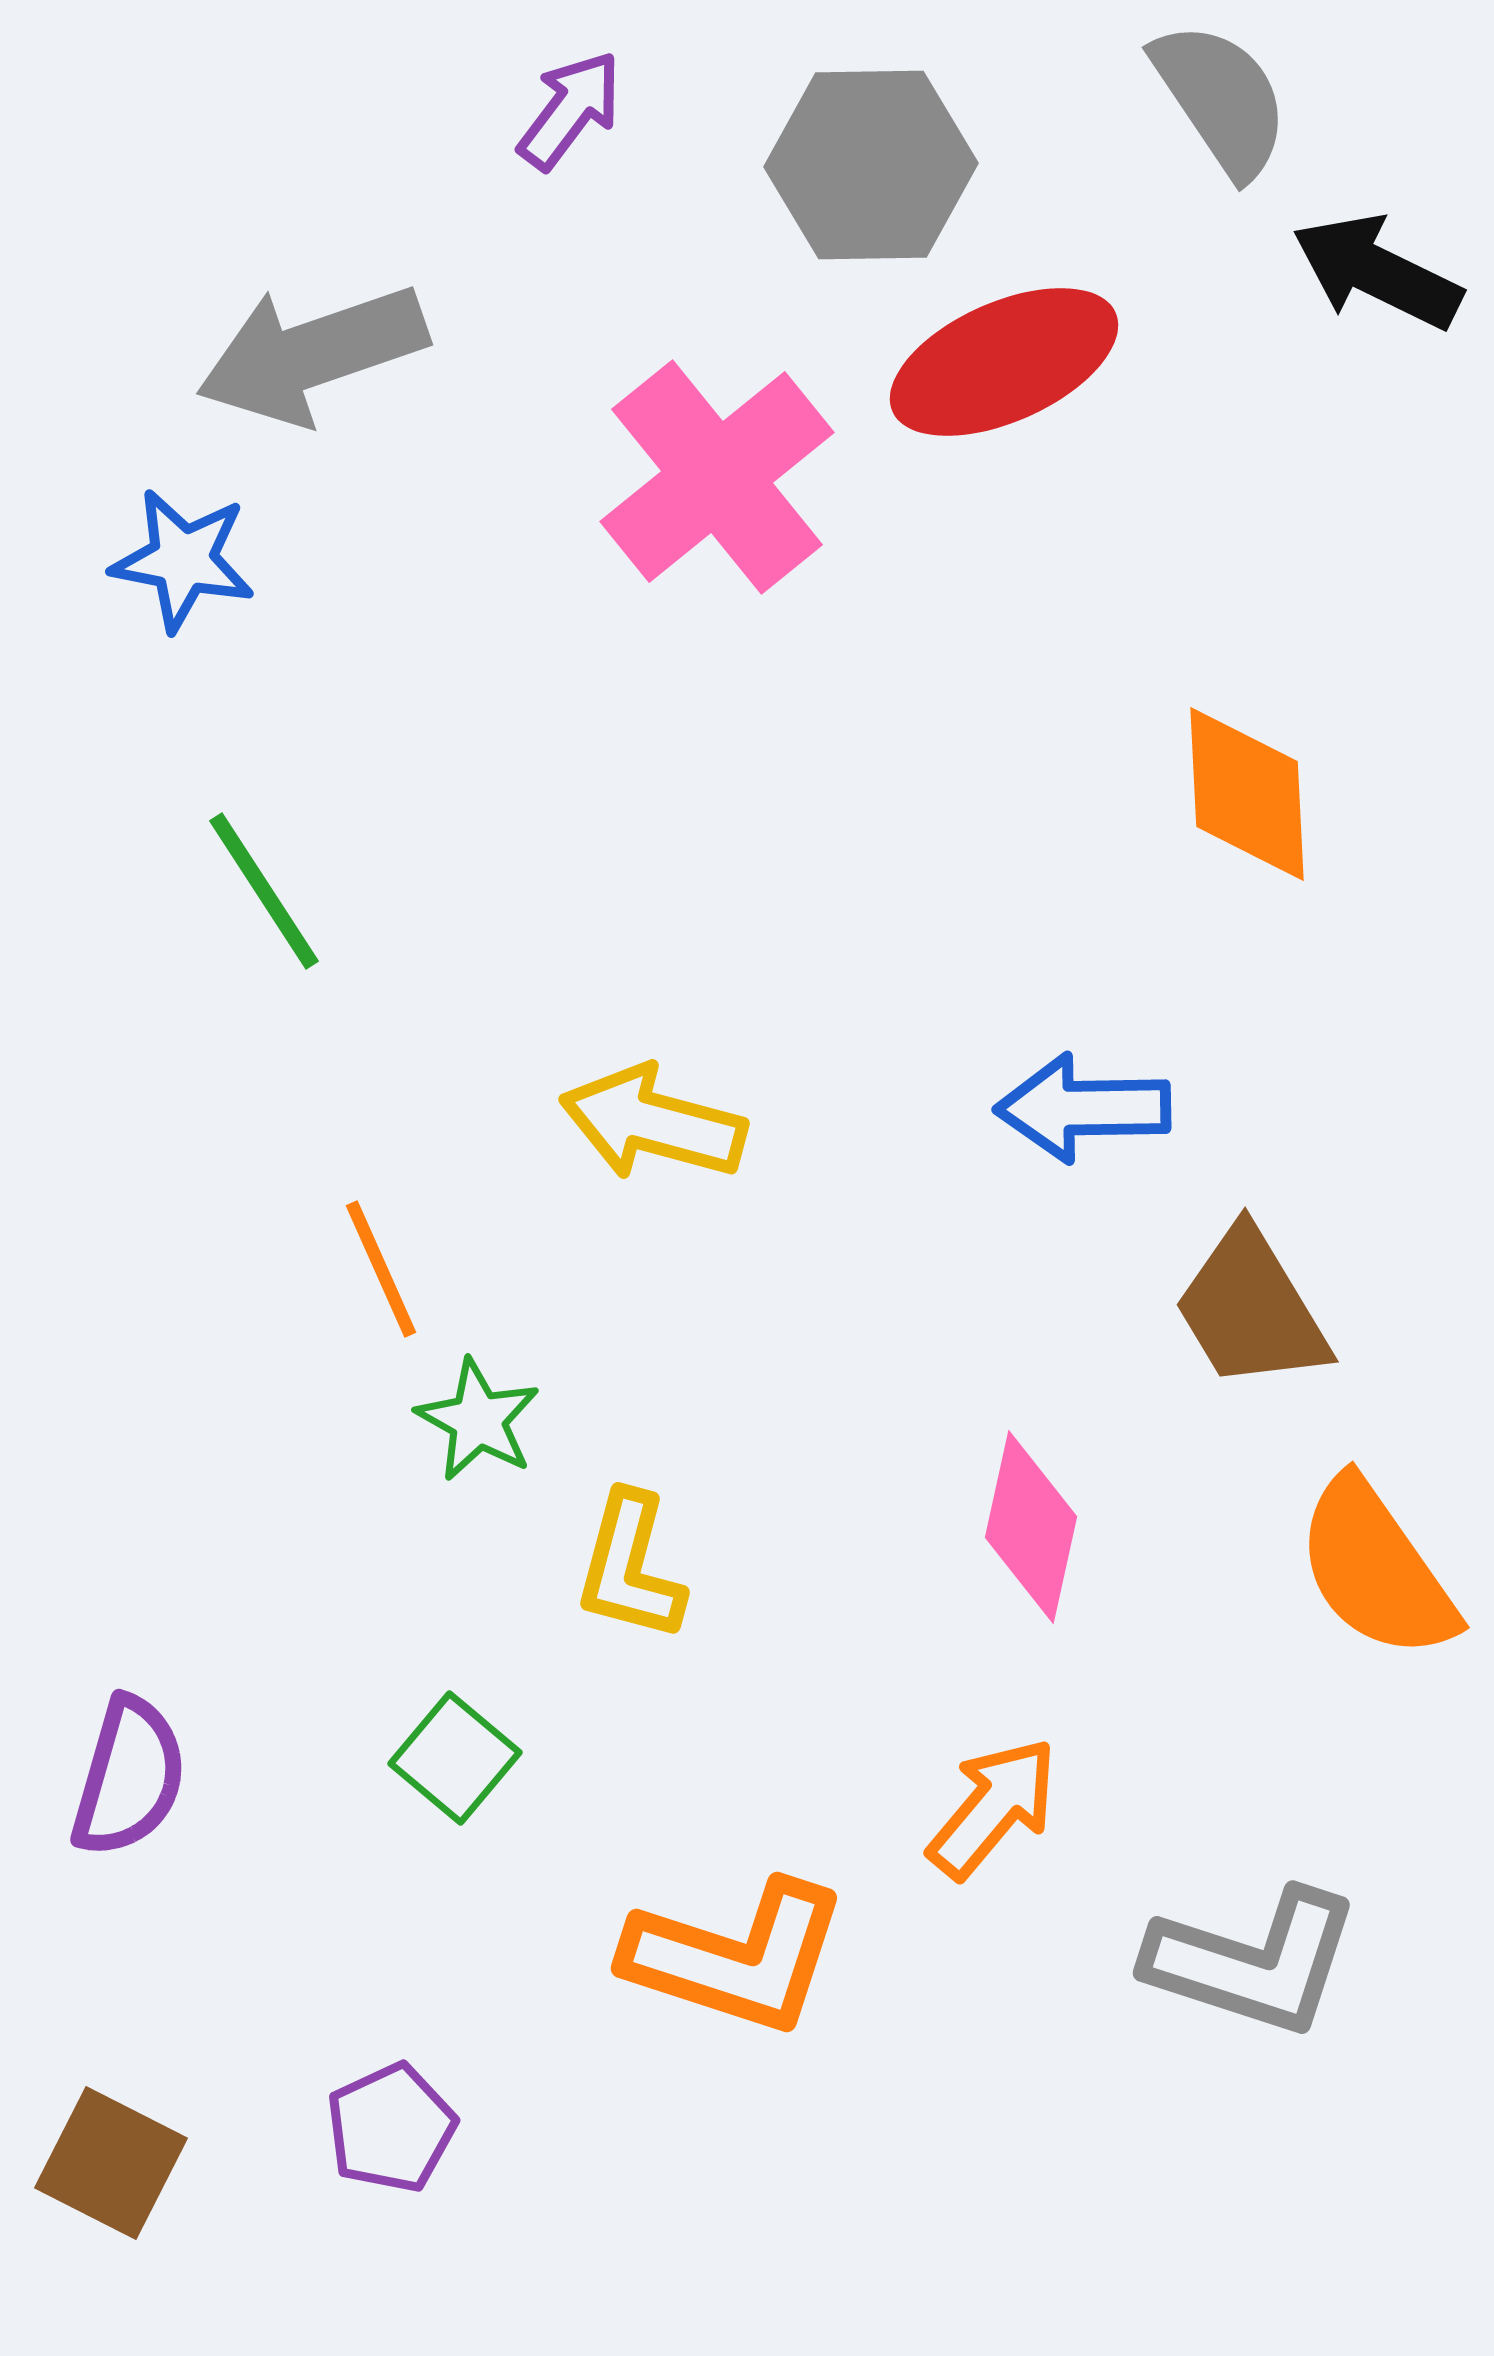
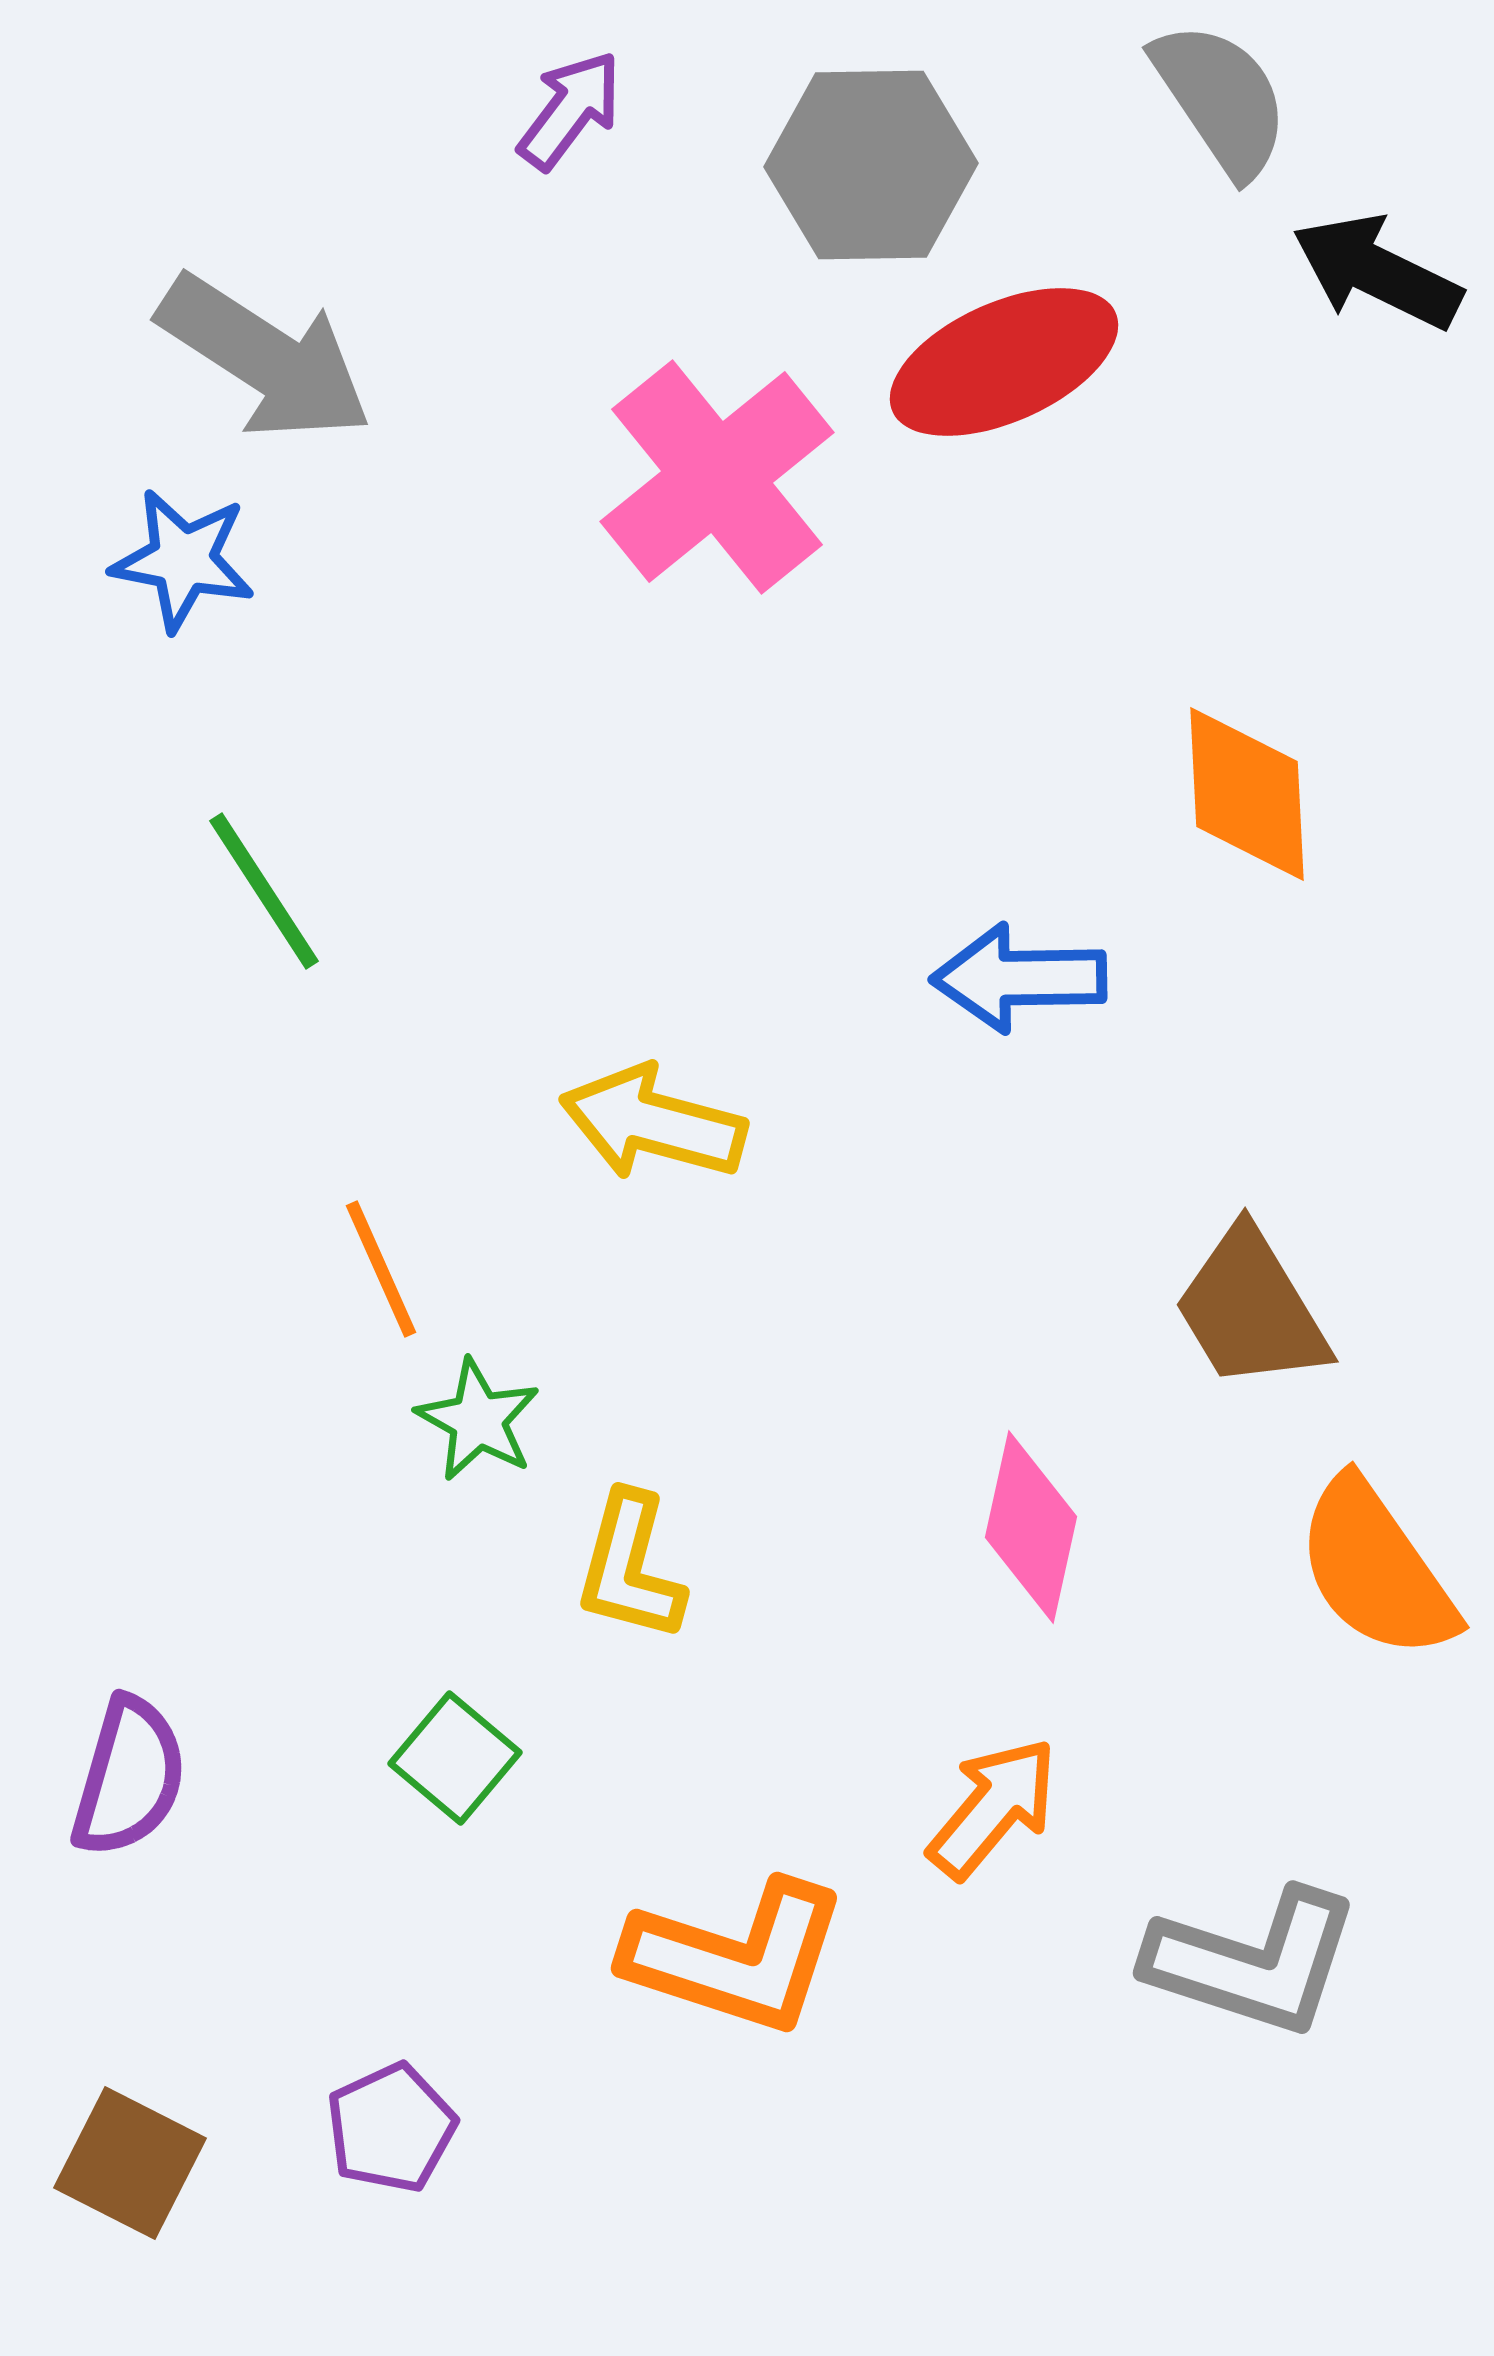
gray arrow: moved 47 px left, 4 px down; rotated 128 degrees counterclockwise
blue arrow: moved 64 px left, 130 px up
brown square: moved 19 px right
